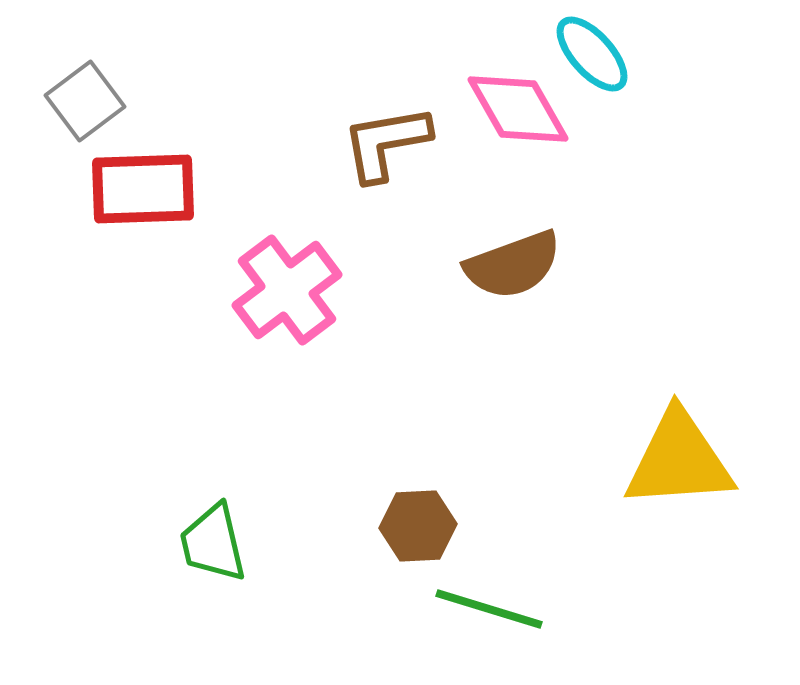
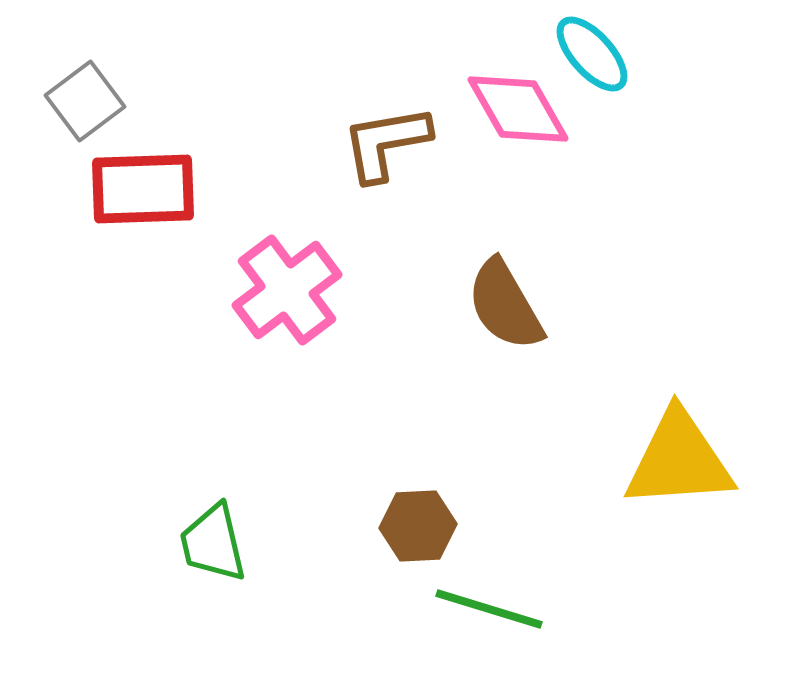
brown semicircle: moved 8 px left, 40 px down; rotated 80 degrees clockwise
